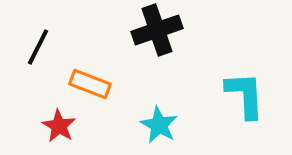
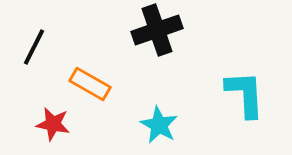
black line: moved 4 px left
orange rectangle: rotated 9 degrees clockwise
cyan L-shape: moved 1 px up
red star: moved 6 px left, 2 px up; rotated 20 degrees counterclockwise
